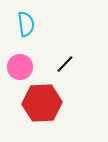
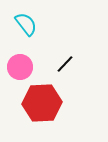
cyan semicircle: rotated 30 degrees counterclockwise
